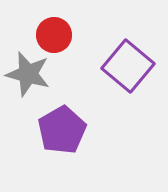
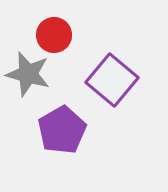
purple square: moved 16 px left, 14 px down
